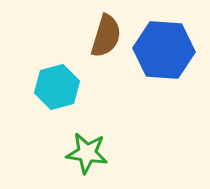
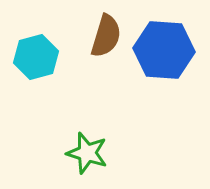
cyan hexagon: moved 21 px left, 30 px up
green star: rotated 9 degrees clockwise
